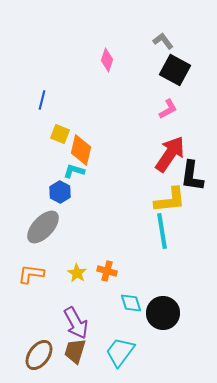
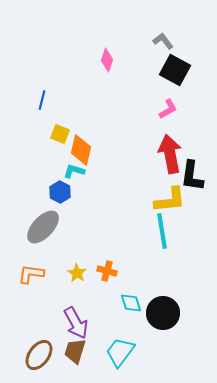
red arrow: rotated 45 degrees counterclockwise
